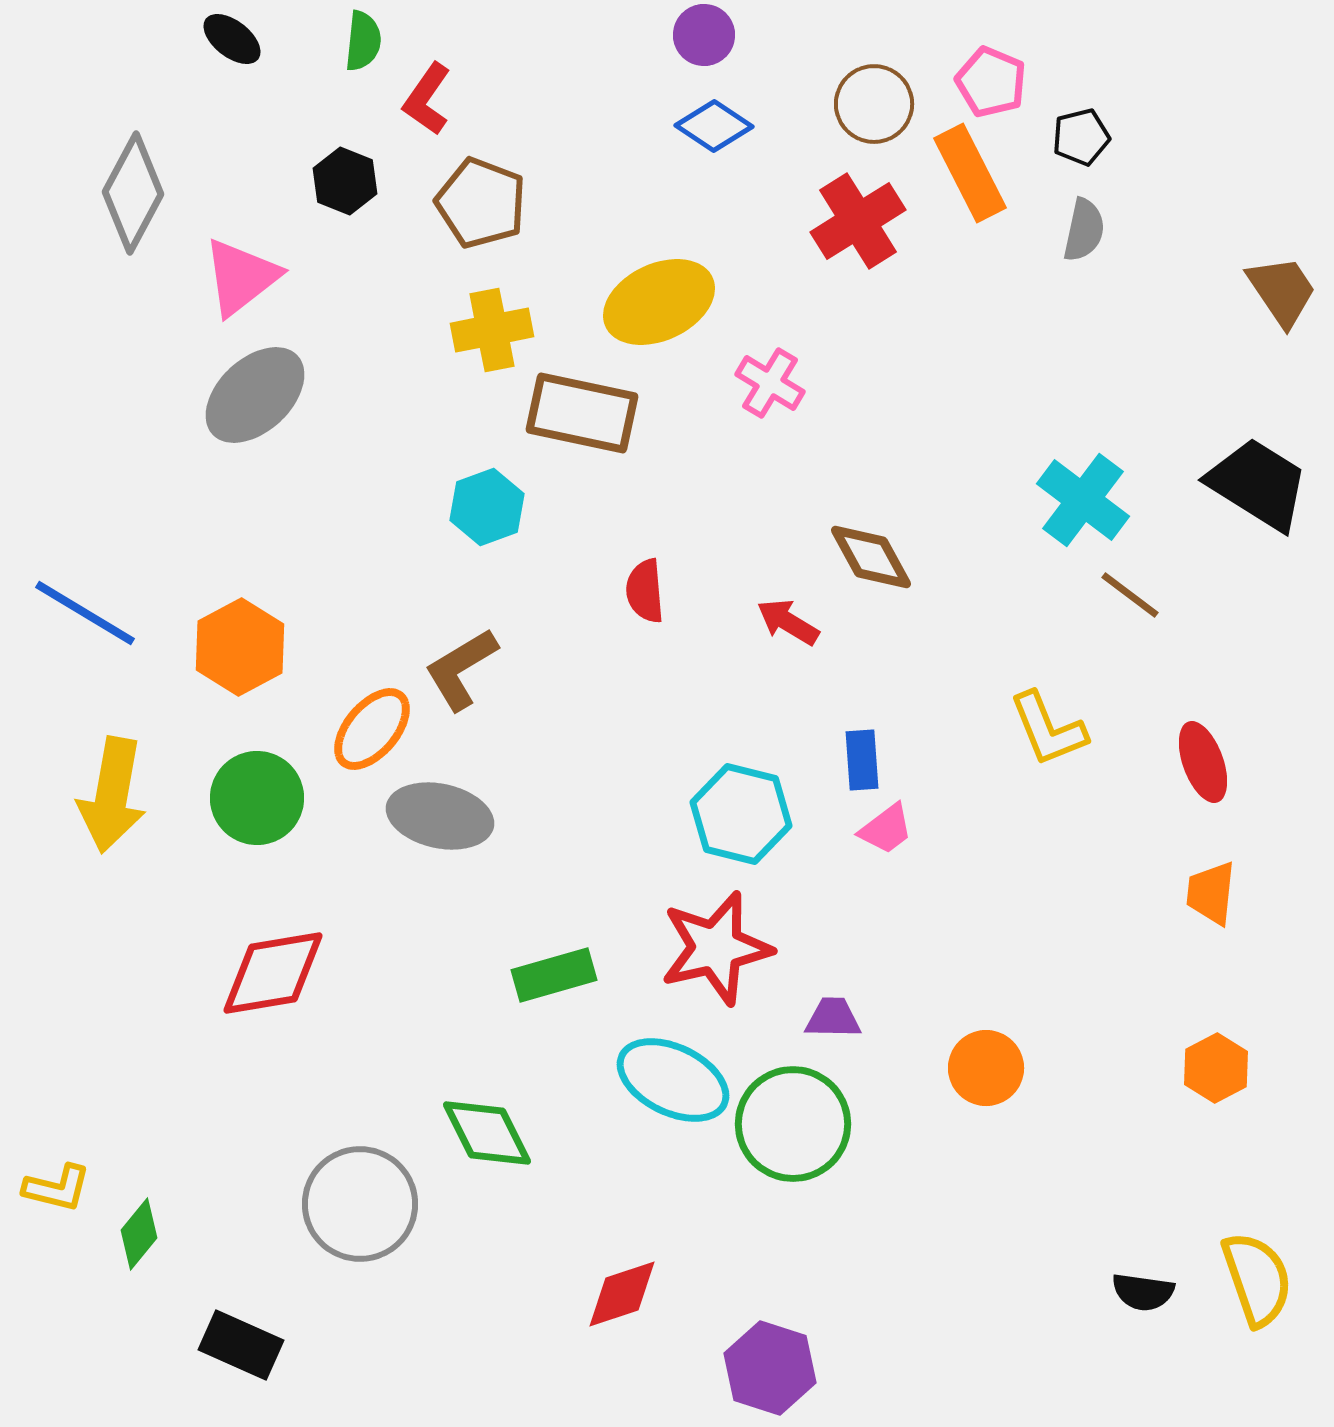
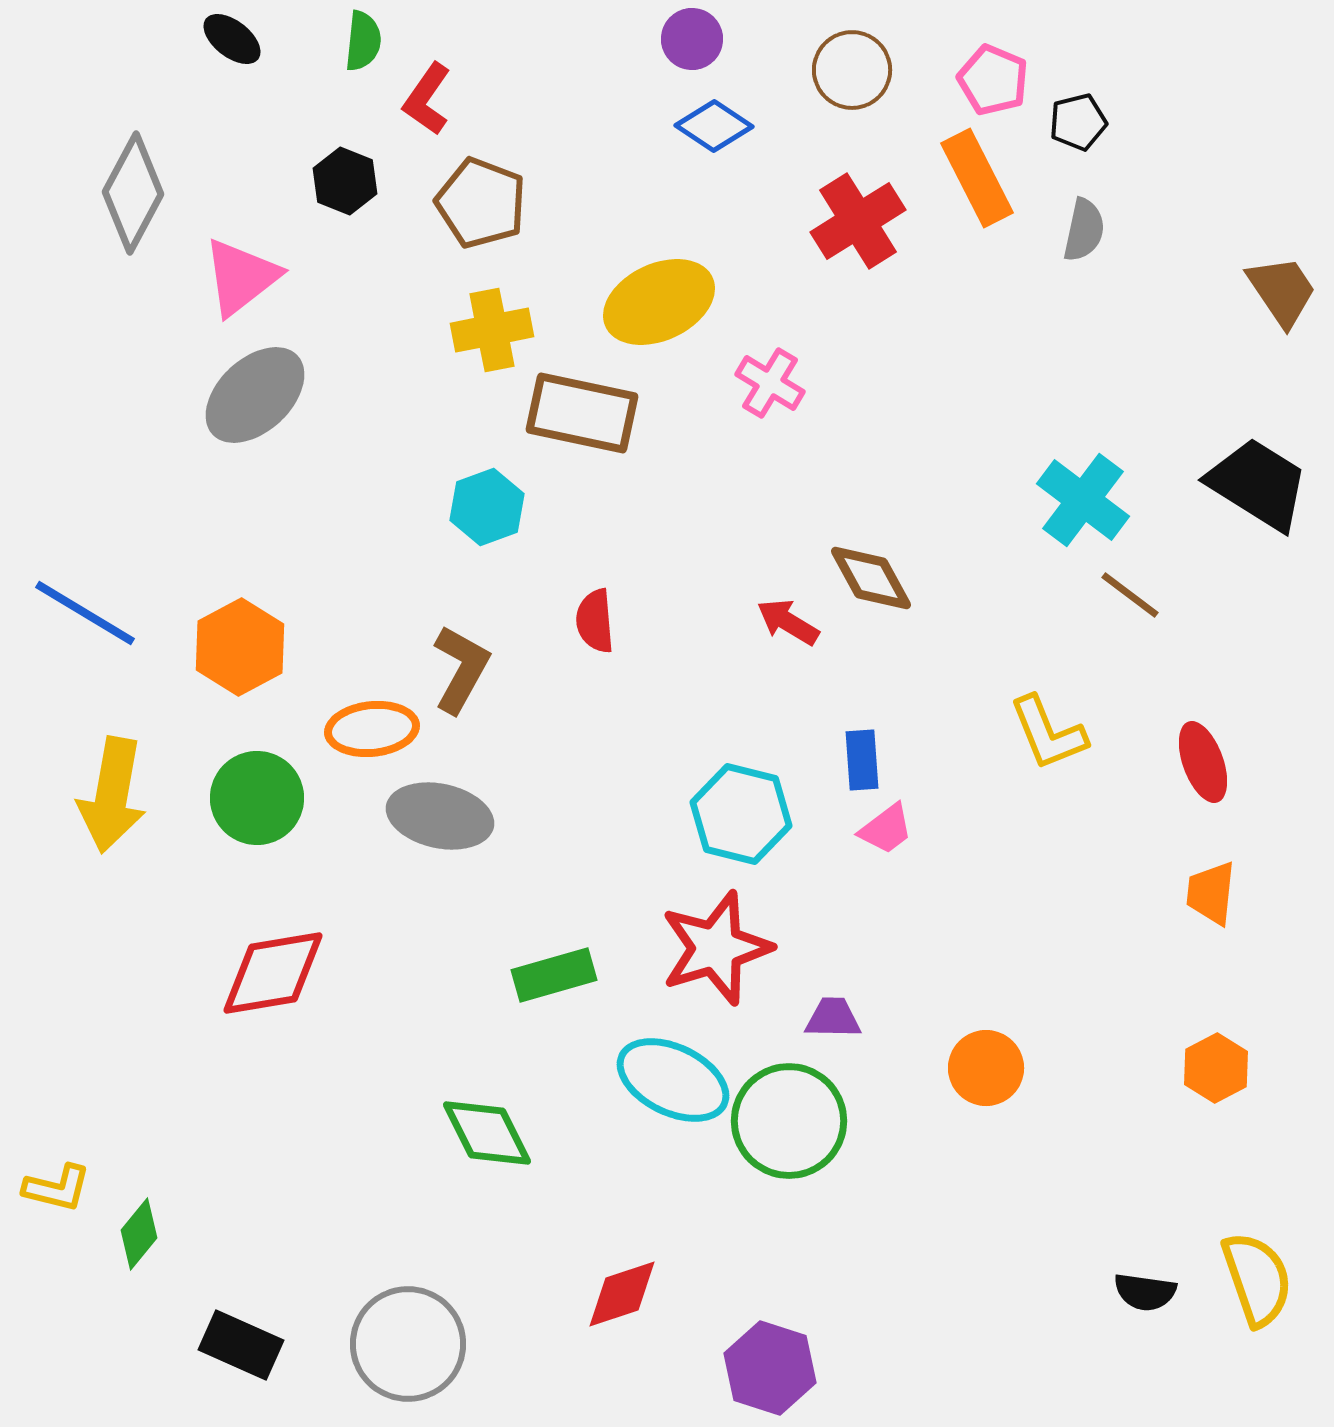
purple circle at (704, 35): moved 12 px left, 4 px down
pink pentagon at (991, 82): moved 2 px right, 2 px up
brown circle at (874, 104): moved 22 px left, 34 px up
black pentagon at (1081, 137): moved 3 px left, 15 px up
orange rectangle at (970, 173): moved 7 px right, 5 px down
brown diamond at (871, 557): moved 21 px down
red semicircle at (645, 591): moved 50 px left, 30 px down
brown L-shape at (461, 669): rotated 150 degrees clockwise
orange ellipse at (372, 729): rotated 44 degrees clockwise
yellow L-shape at (1048, 729): moved 4 px down
red star at (716, 948): rotated 4 degrees counterclockwise
green circle at (793, 1124): moved 4 px left, 3 px up
gray circle at (360, 1204): moved 48 px right, 140 px down
black semicircle at (1143, 1292): moved 2 px right
